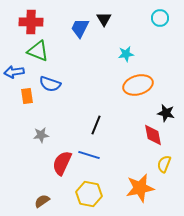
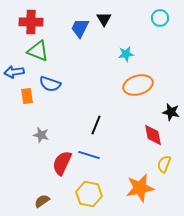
black star: moved 5 px right, 1 px up
gray star: rotated 21 degrees clockwise
